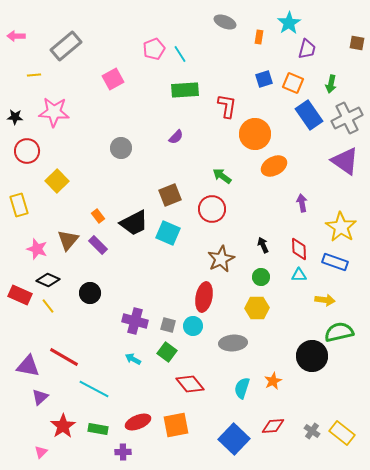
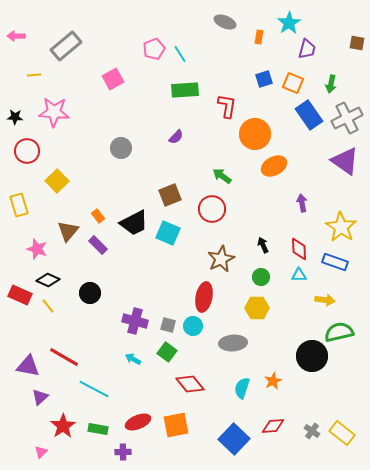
brown triangle at (68, 240): moved 9 px up
